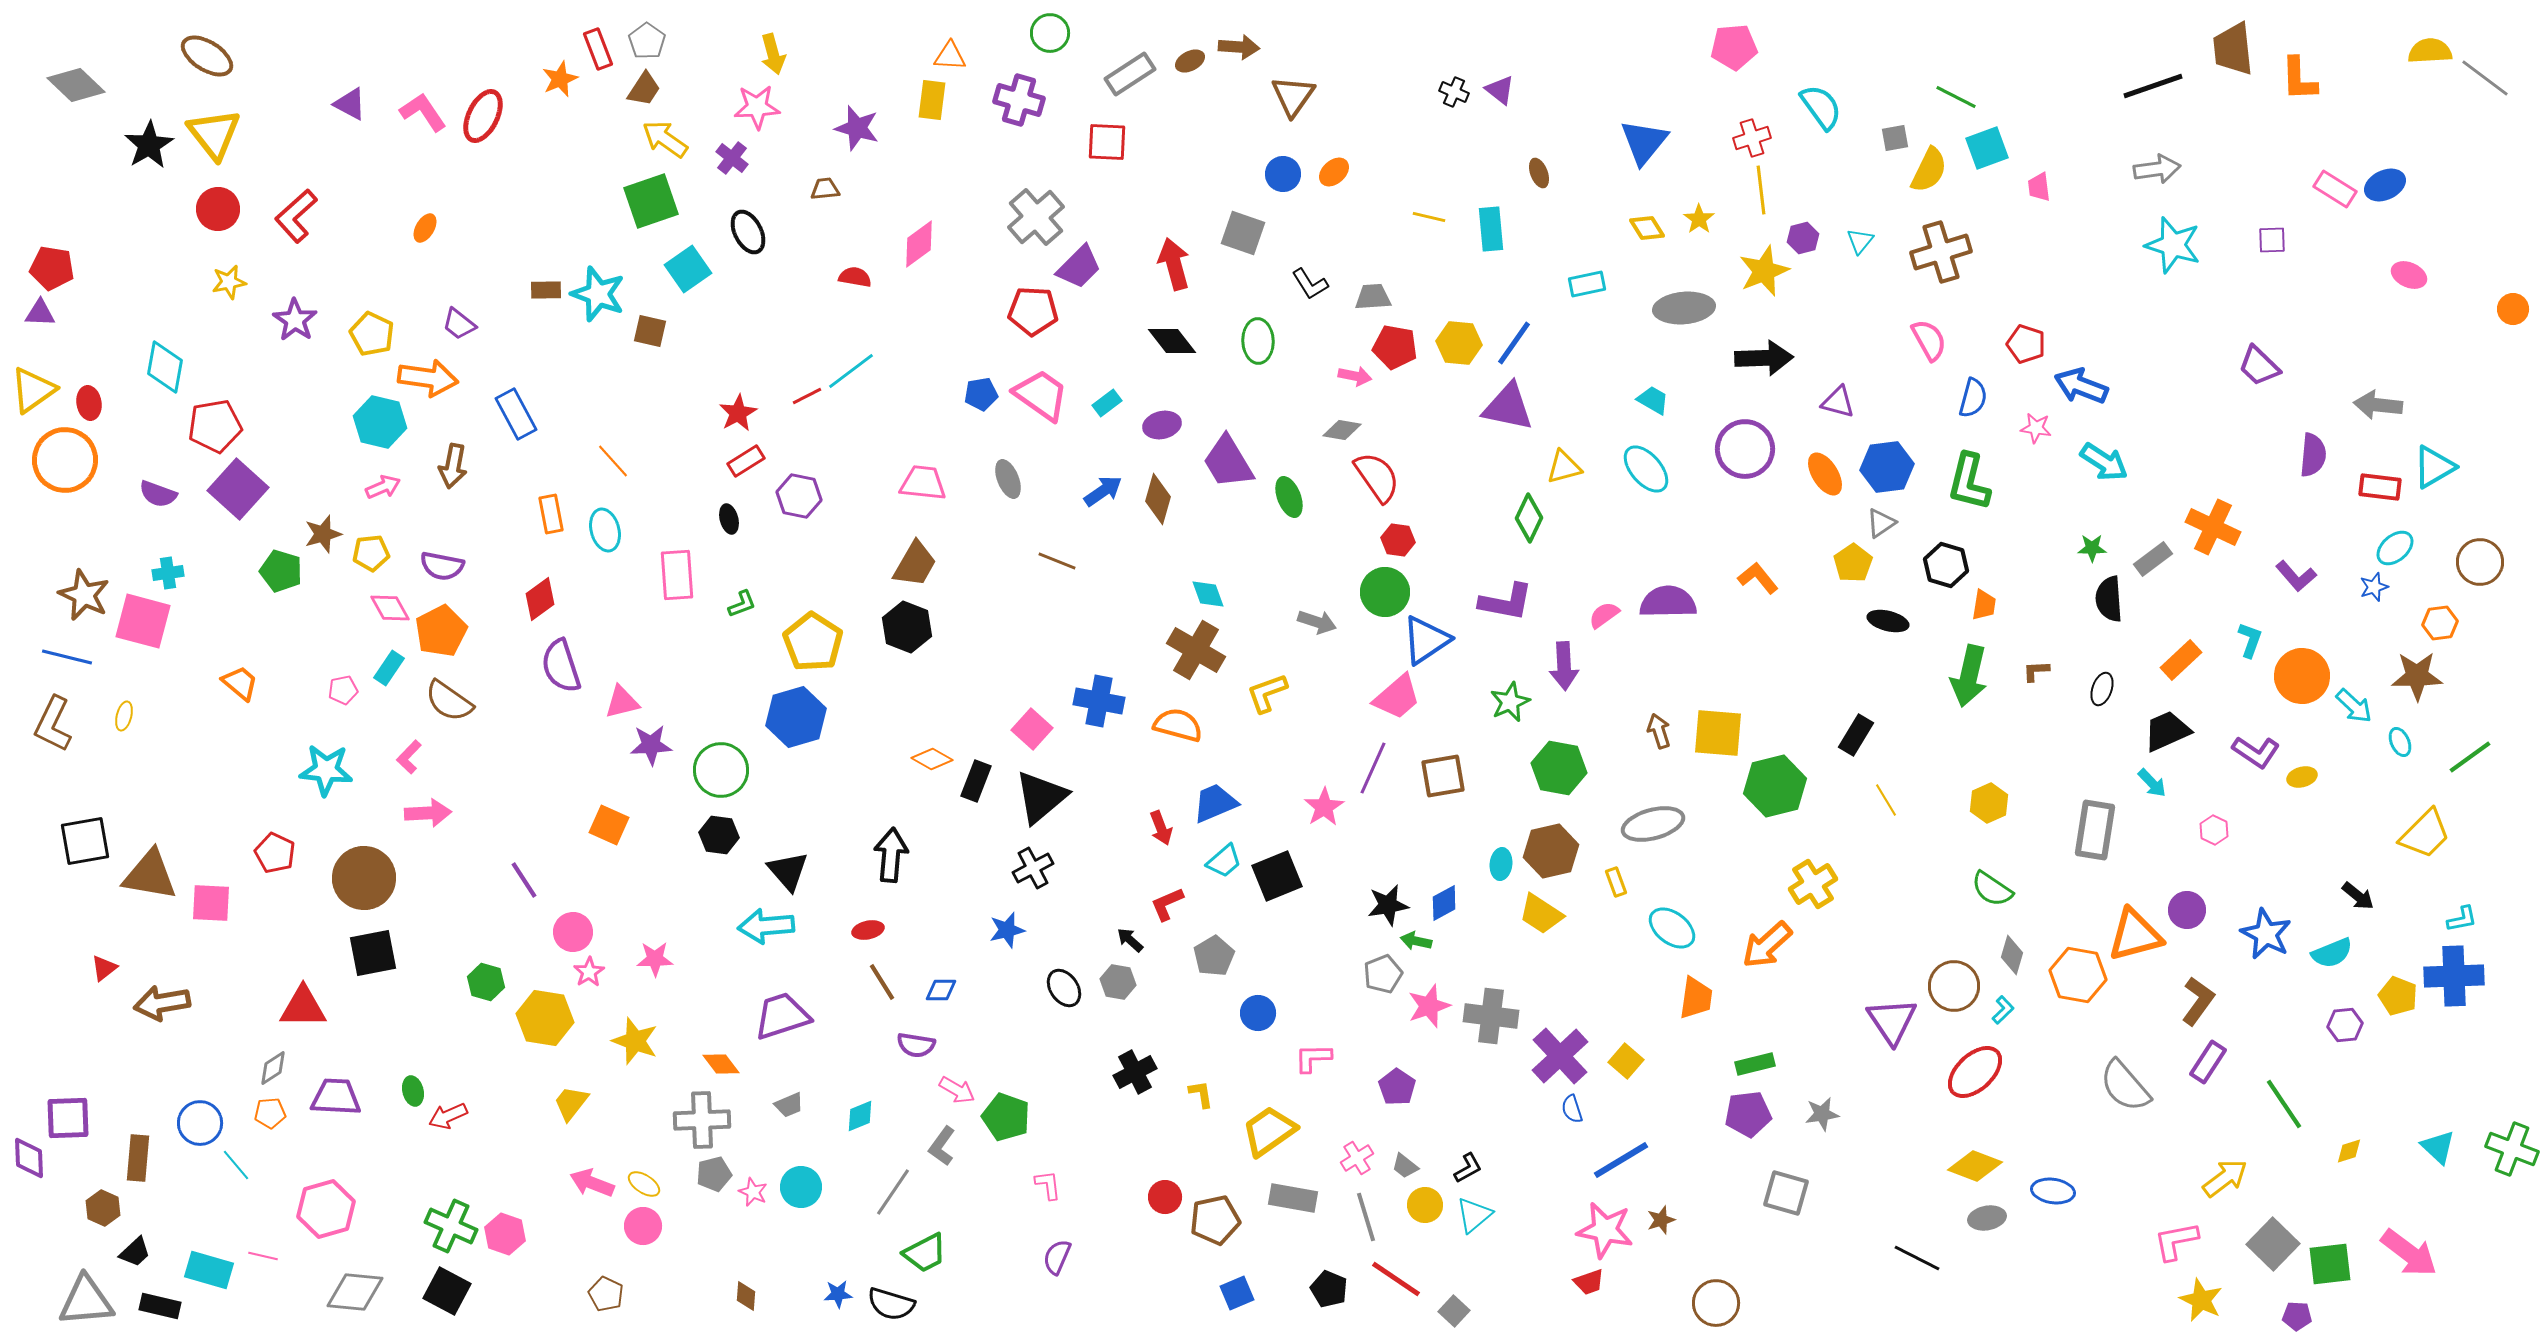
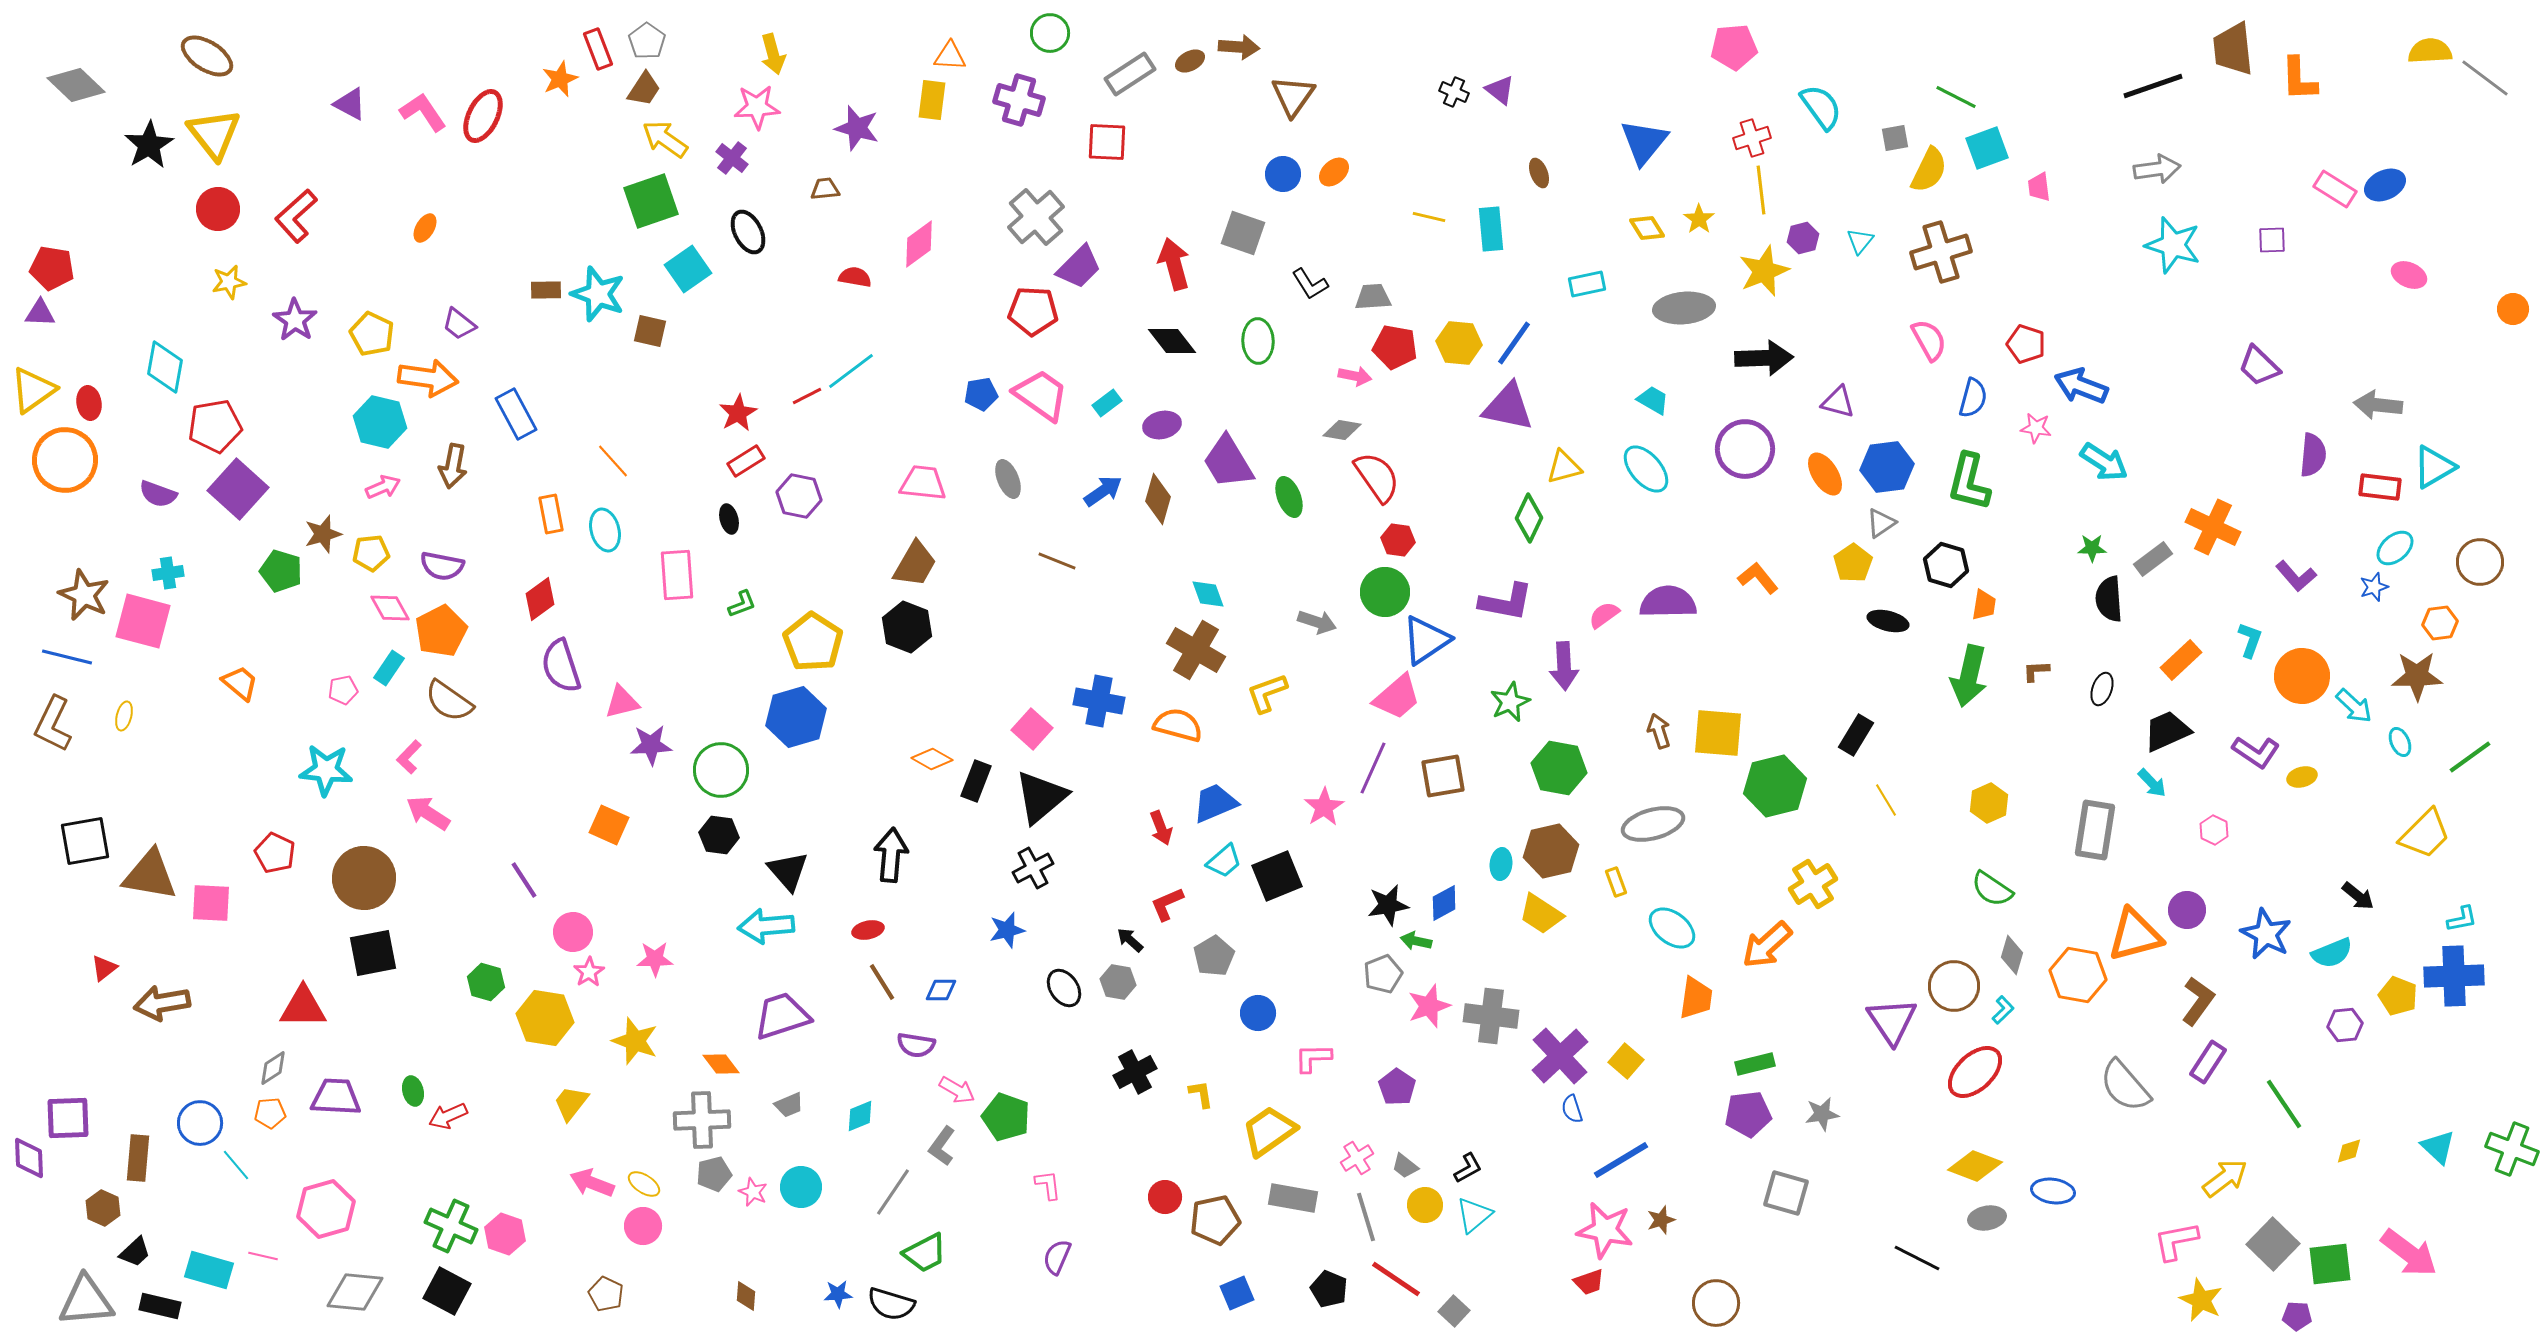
pink arrow at (428, 813): rotated 144 degrees counterclockwise
